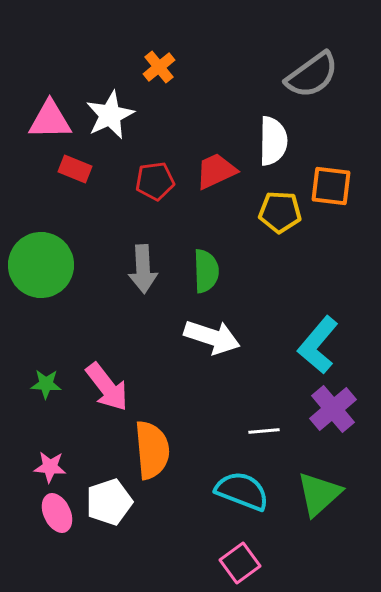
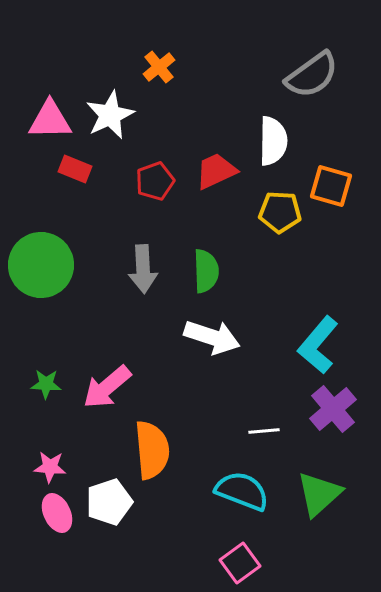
red pentagon: rotated 12 degrees counterclockwise
orange square: rotated 9 degrees clockwise
pink arrow: rotated 88 degrees clockwise
